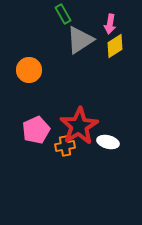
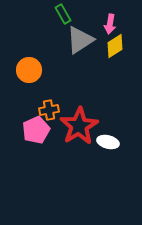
orange cross: moved 16 px left, 36 px up
